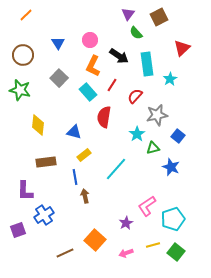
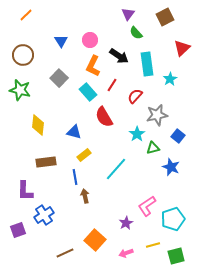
brown square at (159, 17): moved 6 px right
blue triangle at (58, 43): moved 3 px right, 2 px up
red semicircle at (104, 117): rotated 40 degrees counterclockwise
green square at (176, 252): moved 4 px down; rotated 36 degrees clockwise
